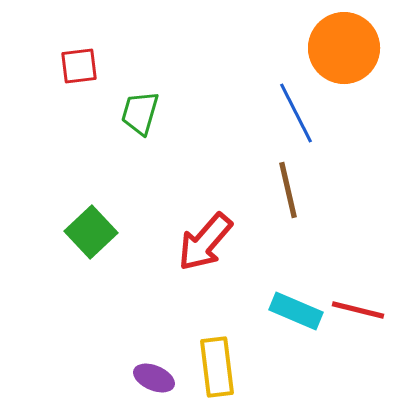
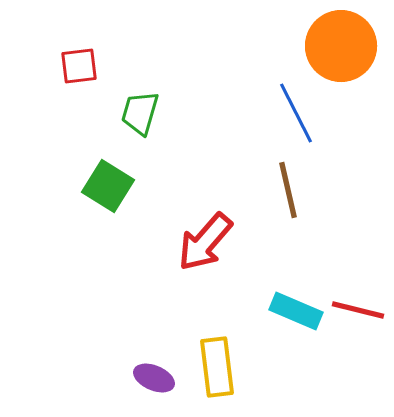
orange circle: moved 3 px left, 2 px up
green square: moved 17 px right, 46 px up; rotated 15 degrees counterclockwise
